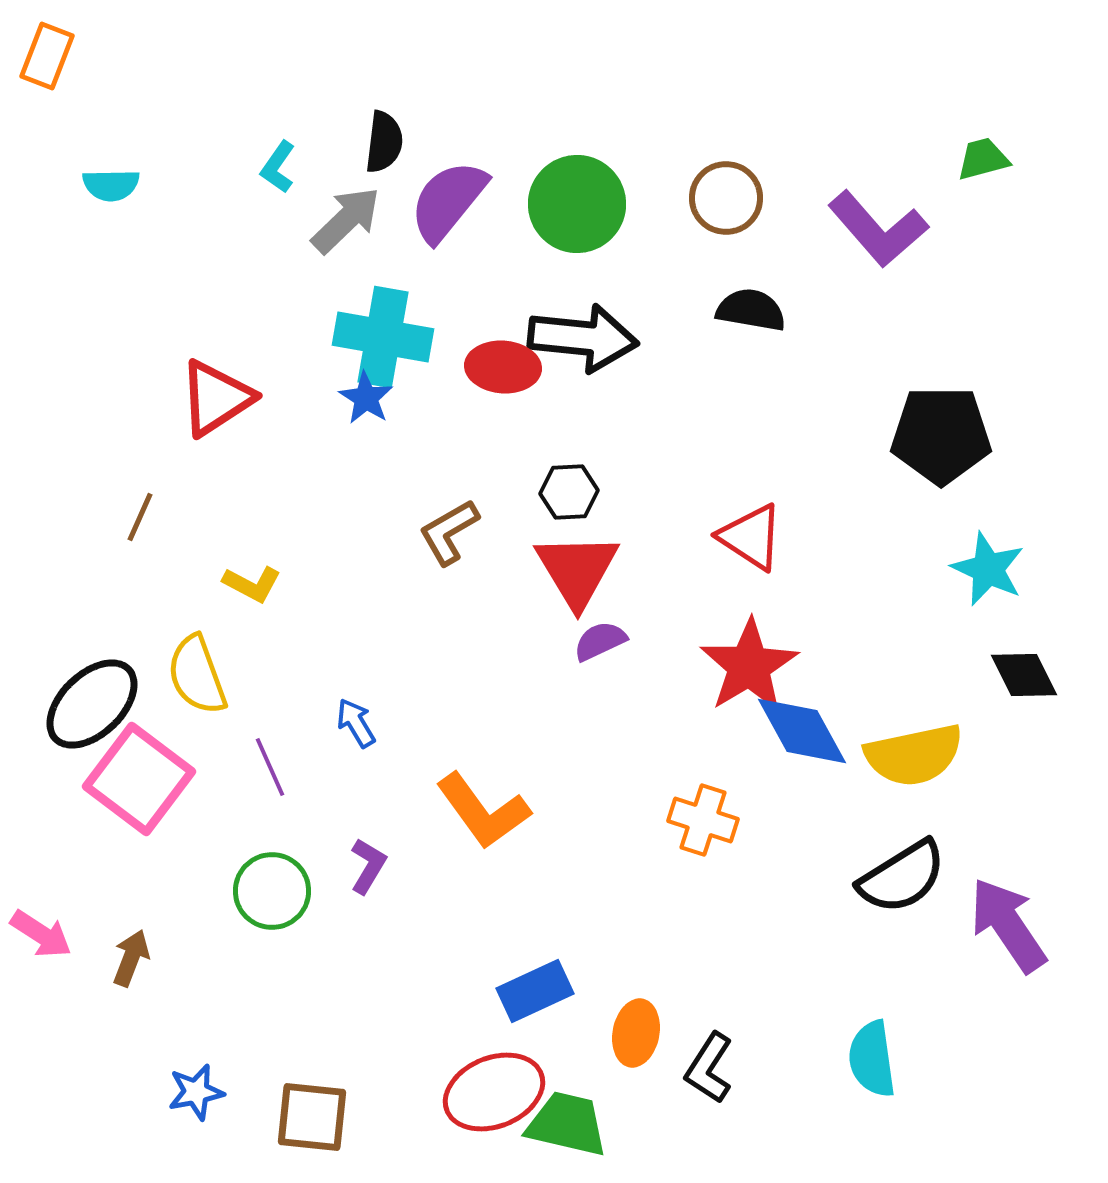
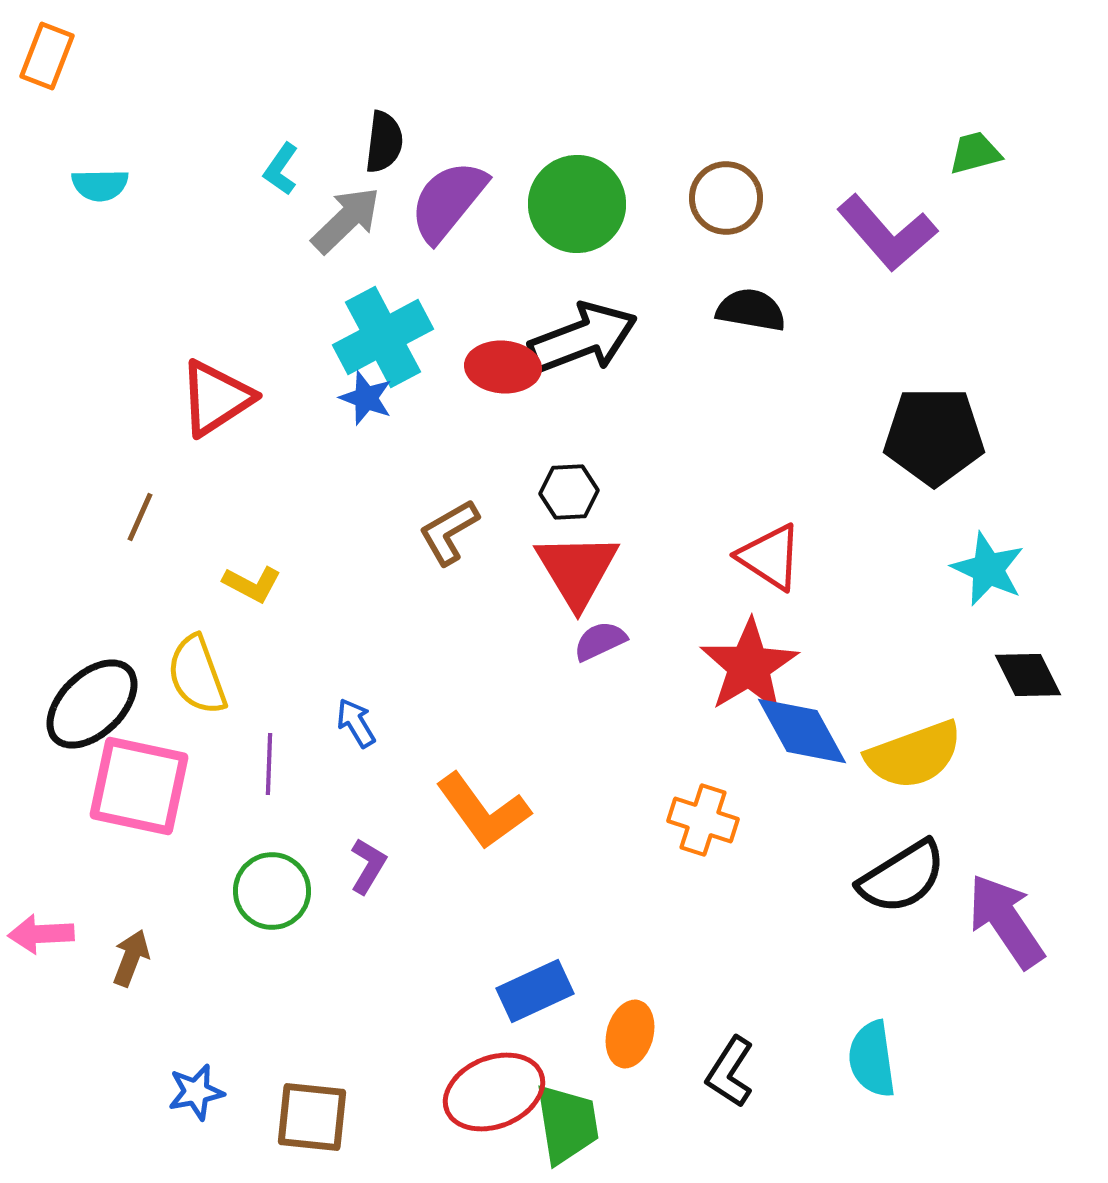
green trapezoid at (983, 159): moved 8 px left, 6 px up
cyan L-shape at (278, 167): moved 3 px right, 2 px down
cyan semicircle at (111, 185): moved 11 px left
purple L-shape at (878, 229): moved 9 px right, 4 px down
cyan cross at (383, 337): rotated 38 degrees counterclockwise
black arrow at (583, 338): rotated 27 degrees counterclockwise
blue star at (366, 398): rotated 12 degrees counterclockwise
black pentagon at (941, 435): moved 7 px left, 1 px down
red triangle at (751, 537): moved 19 px right, 20 px down
black diamond at (1024, 675): moved 4 px right
yellow semicircle at (914, 755): rotated 8 degrees counterclockwise
purple line at (270, 767): moved 1 px left, 3 px up; rotated 26 degrees clockwise
pink square at (139, 779): moved 7 px down; rotated 25 degrees counterclockwise
purple arrow at (1008, 925): moved 2 px left, 4 px up
pink arrow at (41, 934): rotated 144 degrees clockwise
orange ellipse at (636, 1033): moved 6 px left, 1 px down; rotated 4 degrees clockwise
black L-shape at (709, 1068): moved 21 px right, 4 px down
green trapezoid at (567, 1124): rotated 68 degrees clockwise
